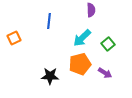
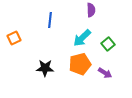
blue line: moved 1 px right, 1 px up
black star: moved 5 px left, 8 px up
